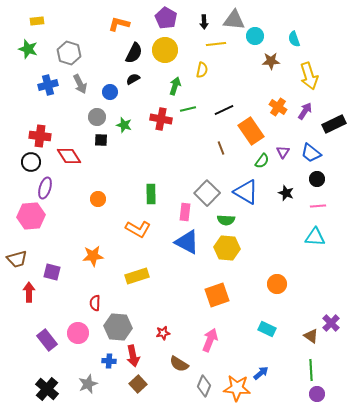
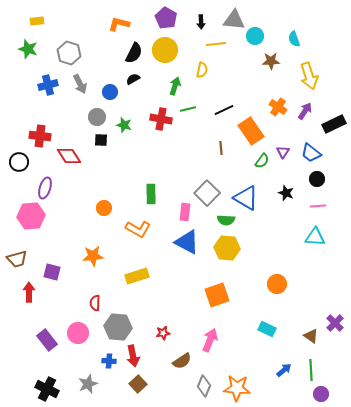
black arrow at (204, 22): moved 3 px left
brown line at (221, 148): rotated 16 degrees clockwise
black circle at (31, 162): moved 12 px left
blue triangle at (246, 192): moved 6 px down
orange circle at (98, 199): moved 6 px right, 9 px down
purple cross at (331, 323): moved 4 px right
brown semicircle at (179, 364): moved 3 px right, 3 px up; rotated 66 degrees counterclockwise
blue arrow at (261, 373): moved 23 px right, 3 px up
black cross at (47, 389): rotated 15 degrees counterclockwise
purple circle at (317, 394): moved 4 px right
